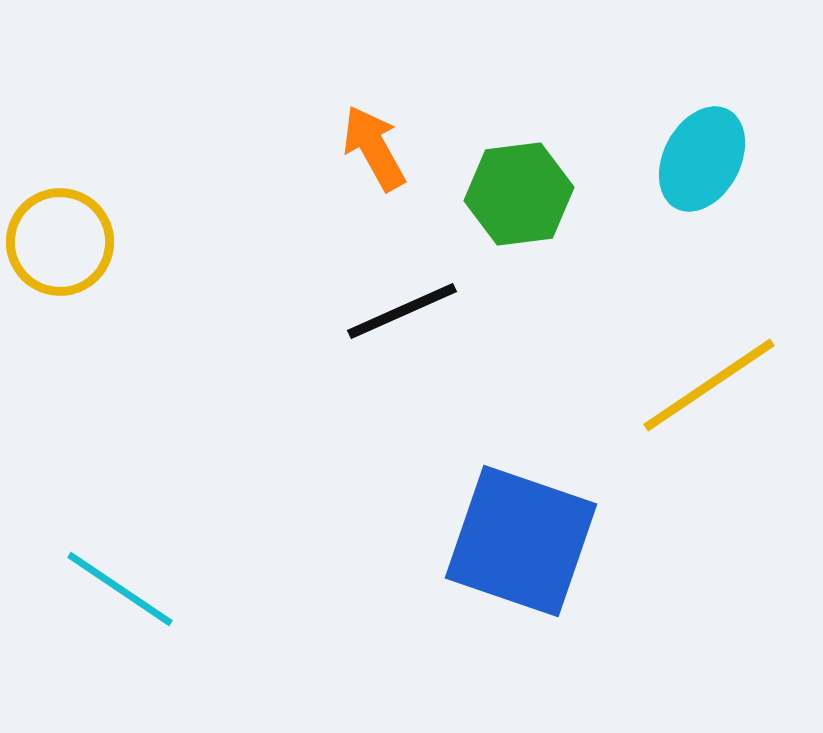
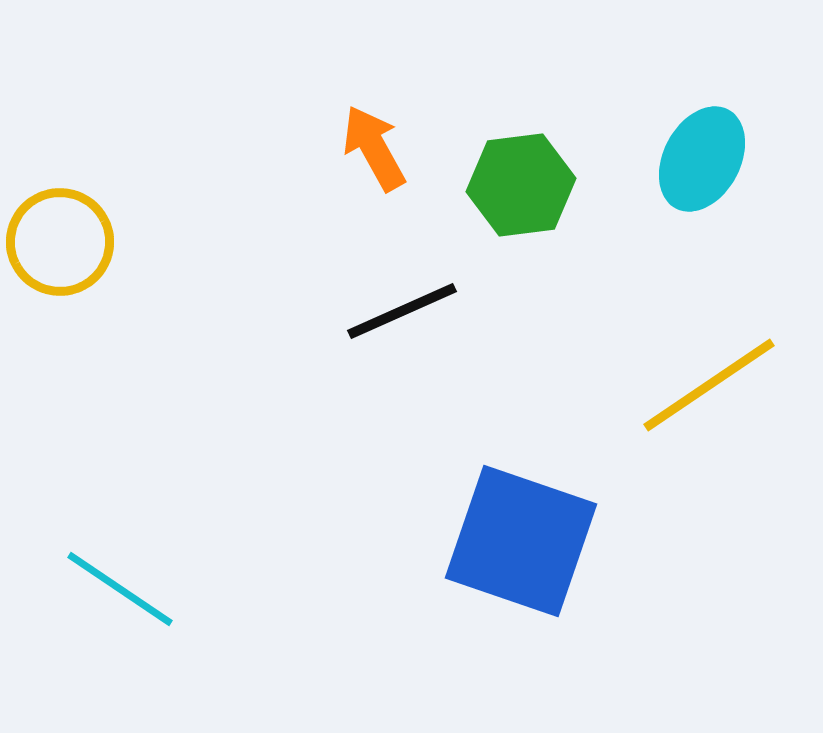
green hexagon: moved 2 px right, 9 px up
